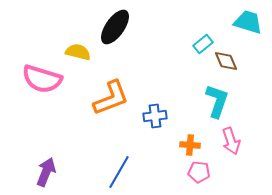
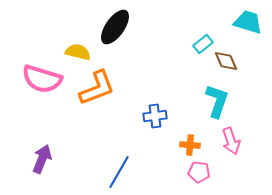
orange L-shape: moved 14 px left, 10 px up
purple arrow: moved 4 px left, 13 px up
